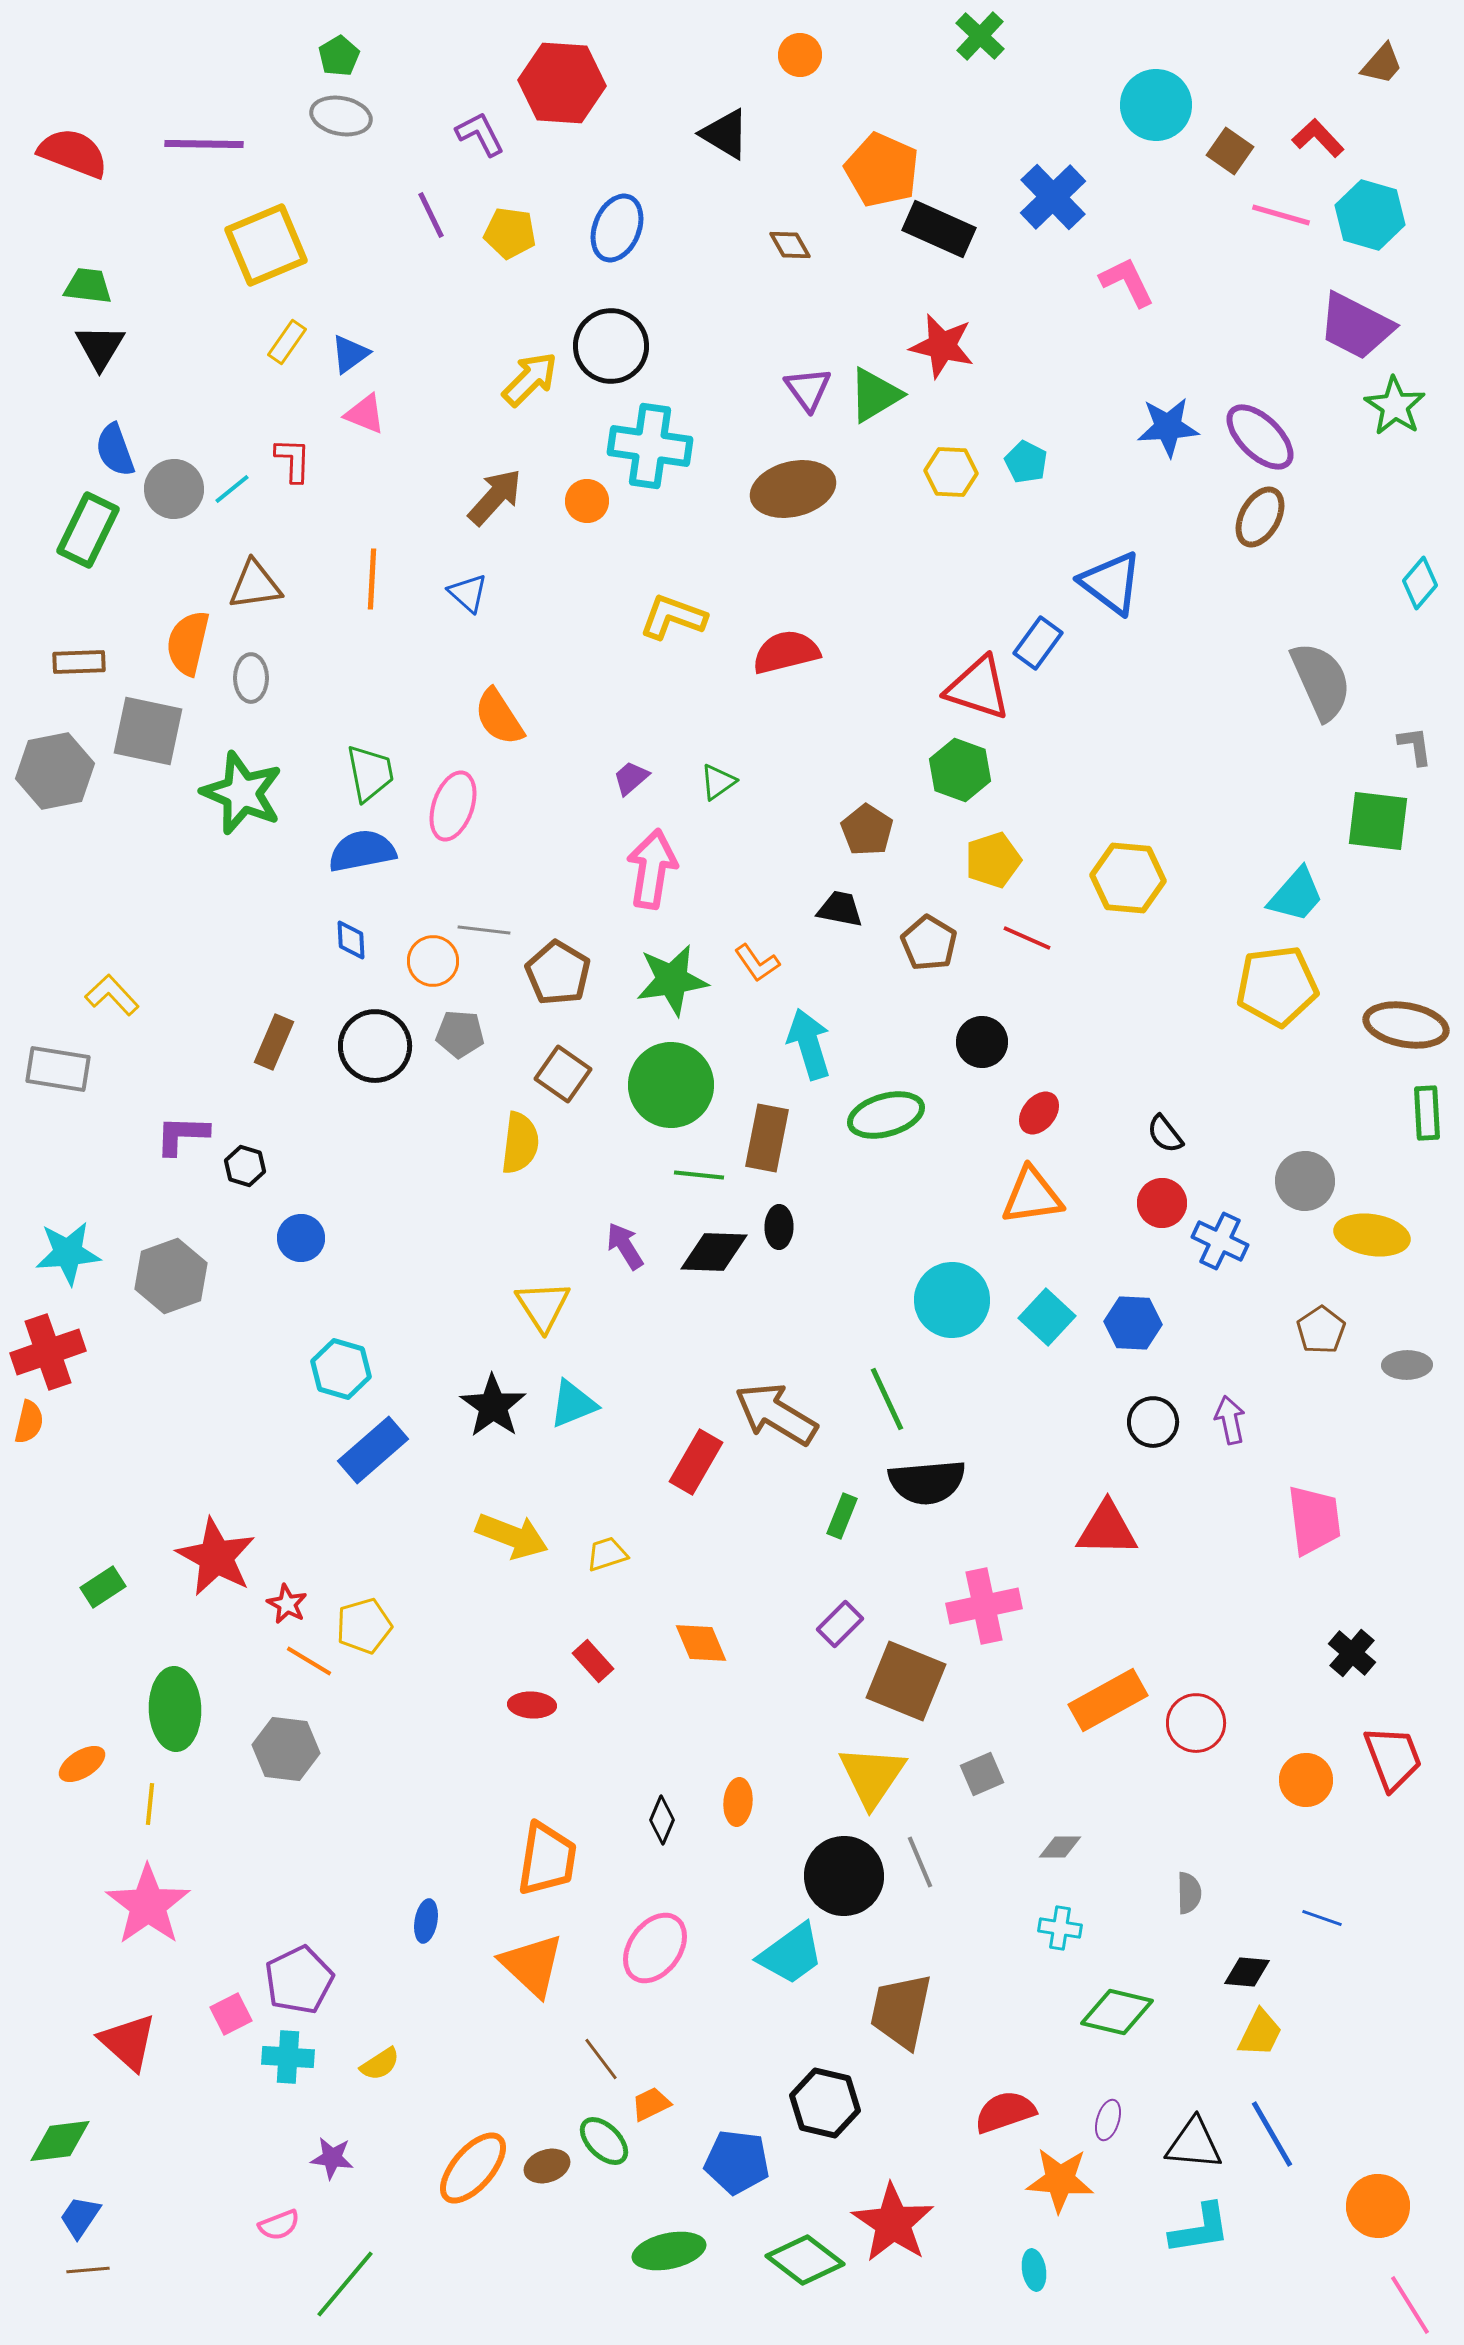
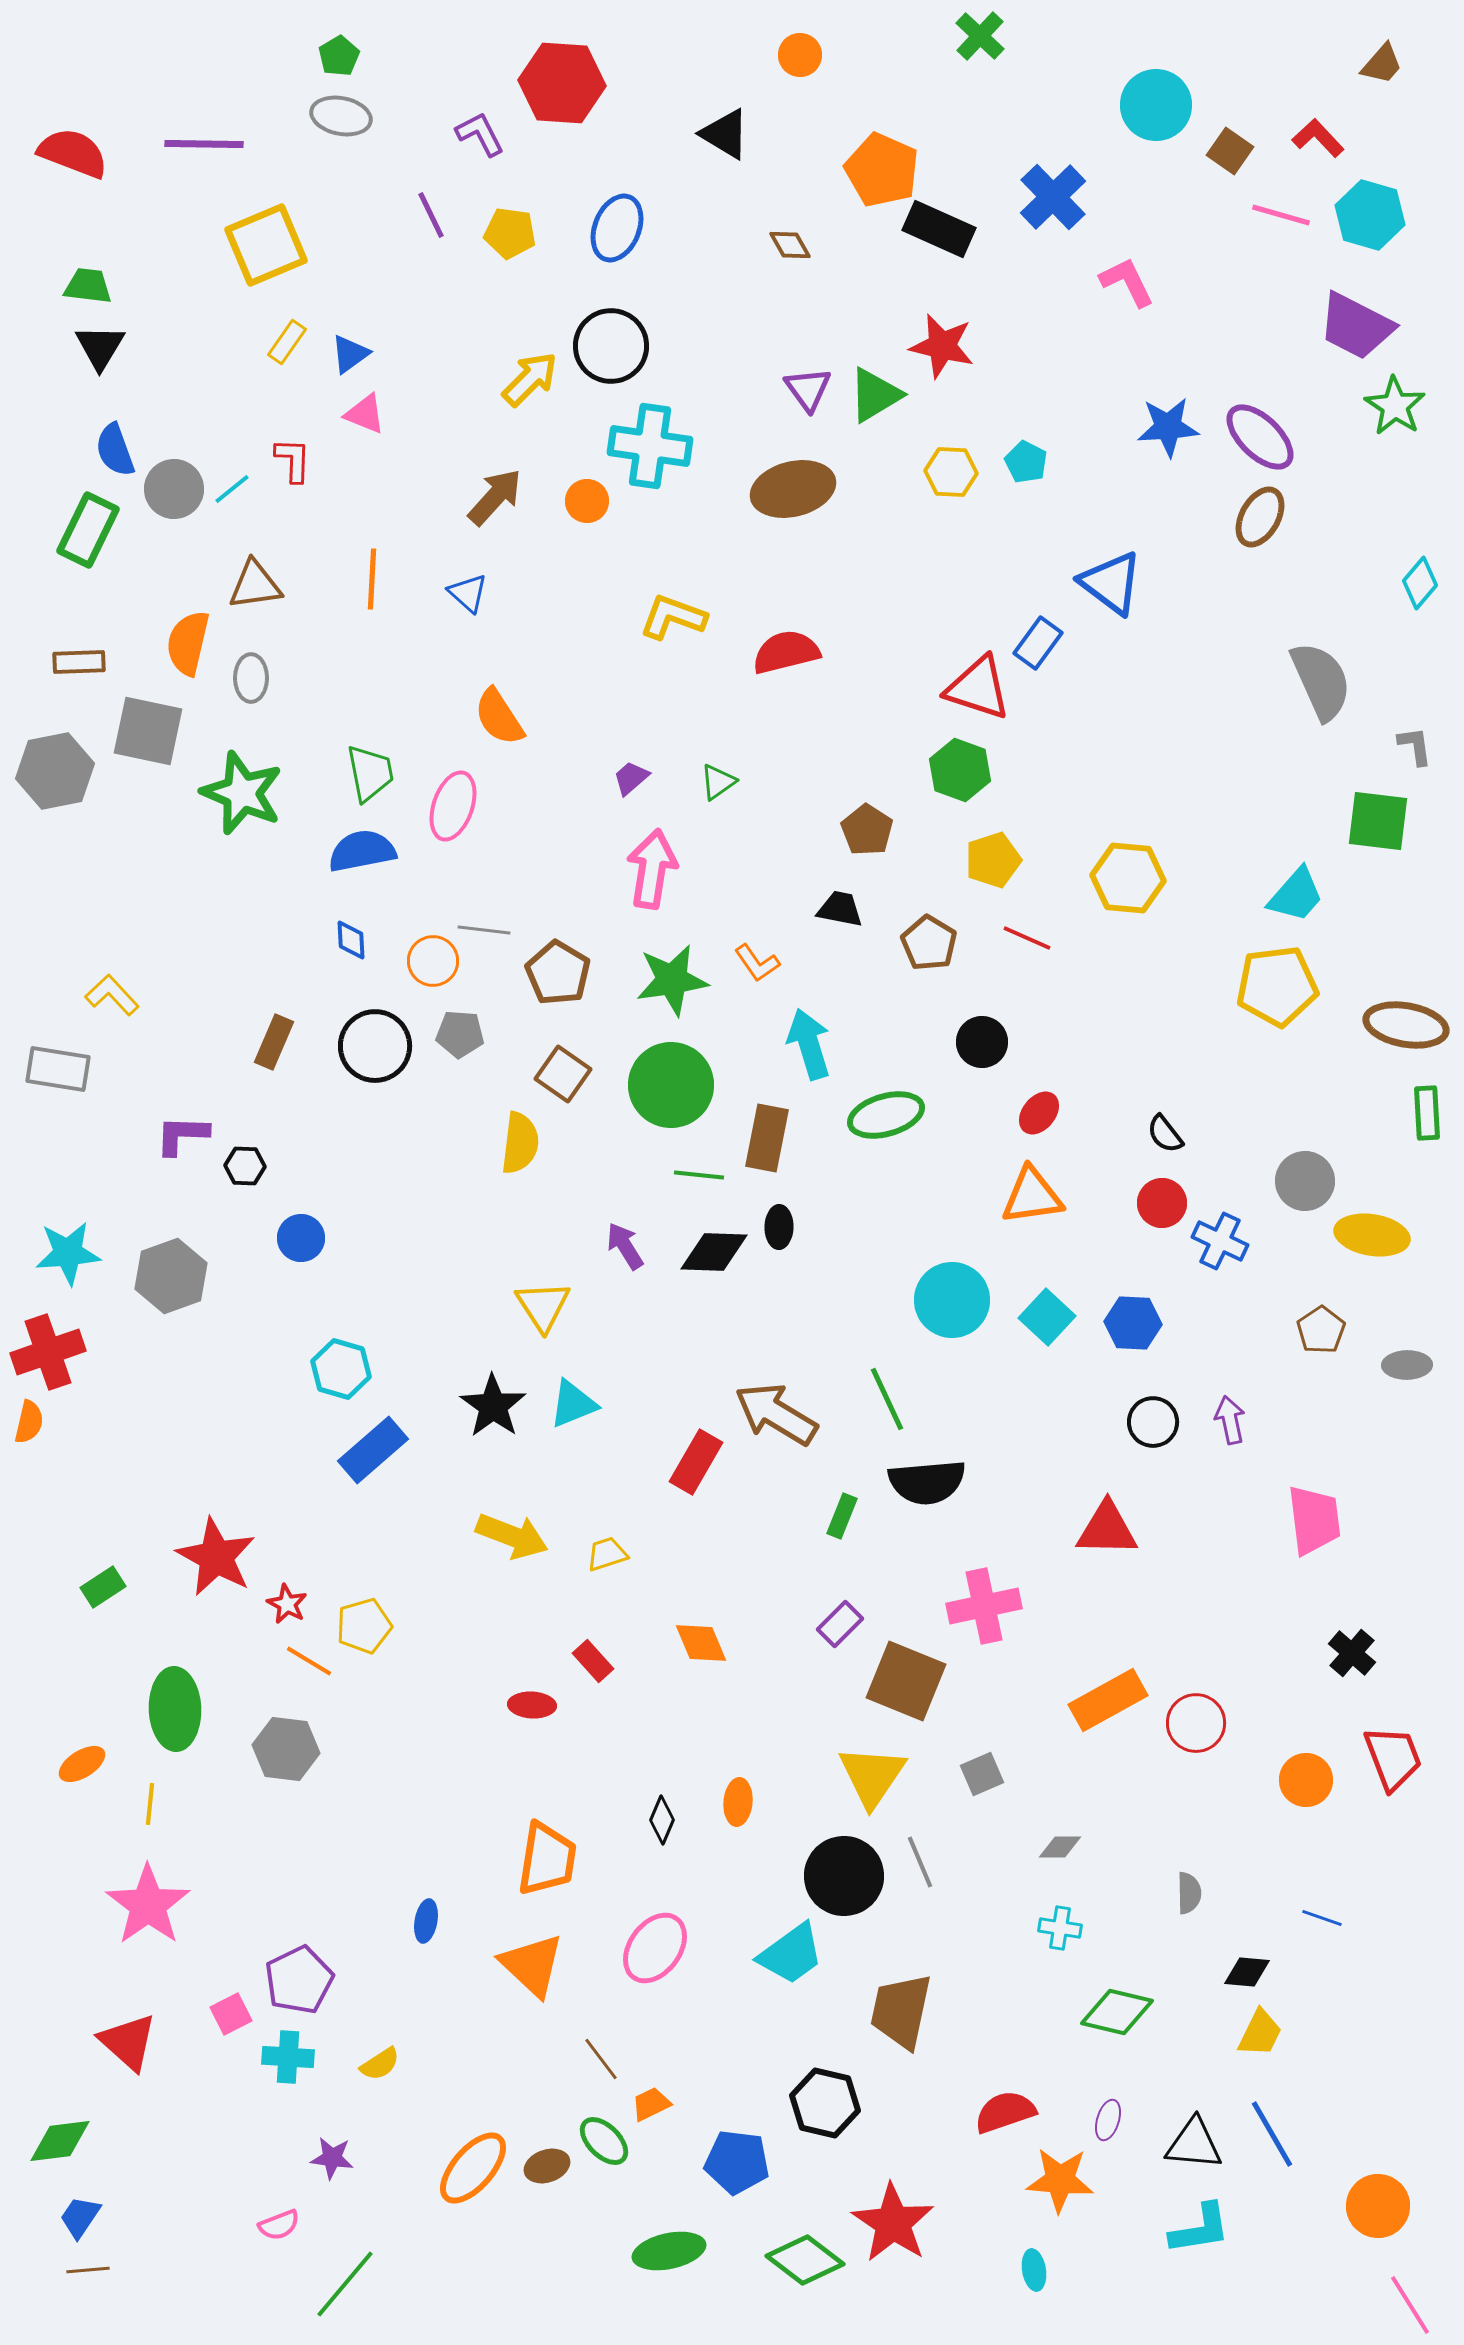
black hexagon at (245, 1166): rotated 15 degrees counterclockwise
